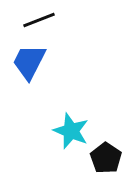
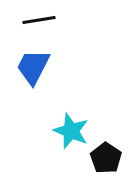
black line: rotated 12 degrees clockwise
blue trapezoid: moved 4 px right, 5 px down
